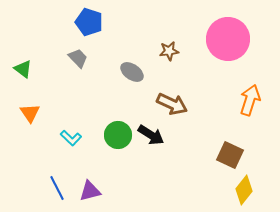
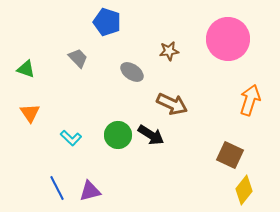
blue pentagon: moved 18 px right
green triangle: moved 3 px right; rotated 18 degrees counterclockwise
